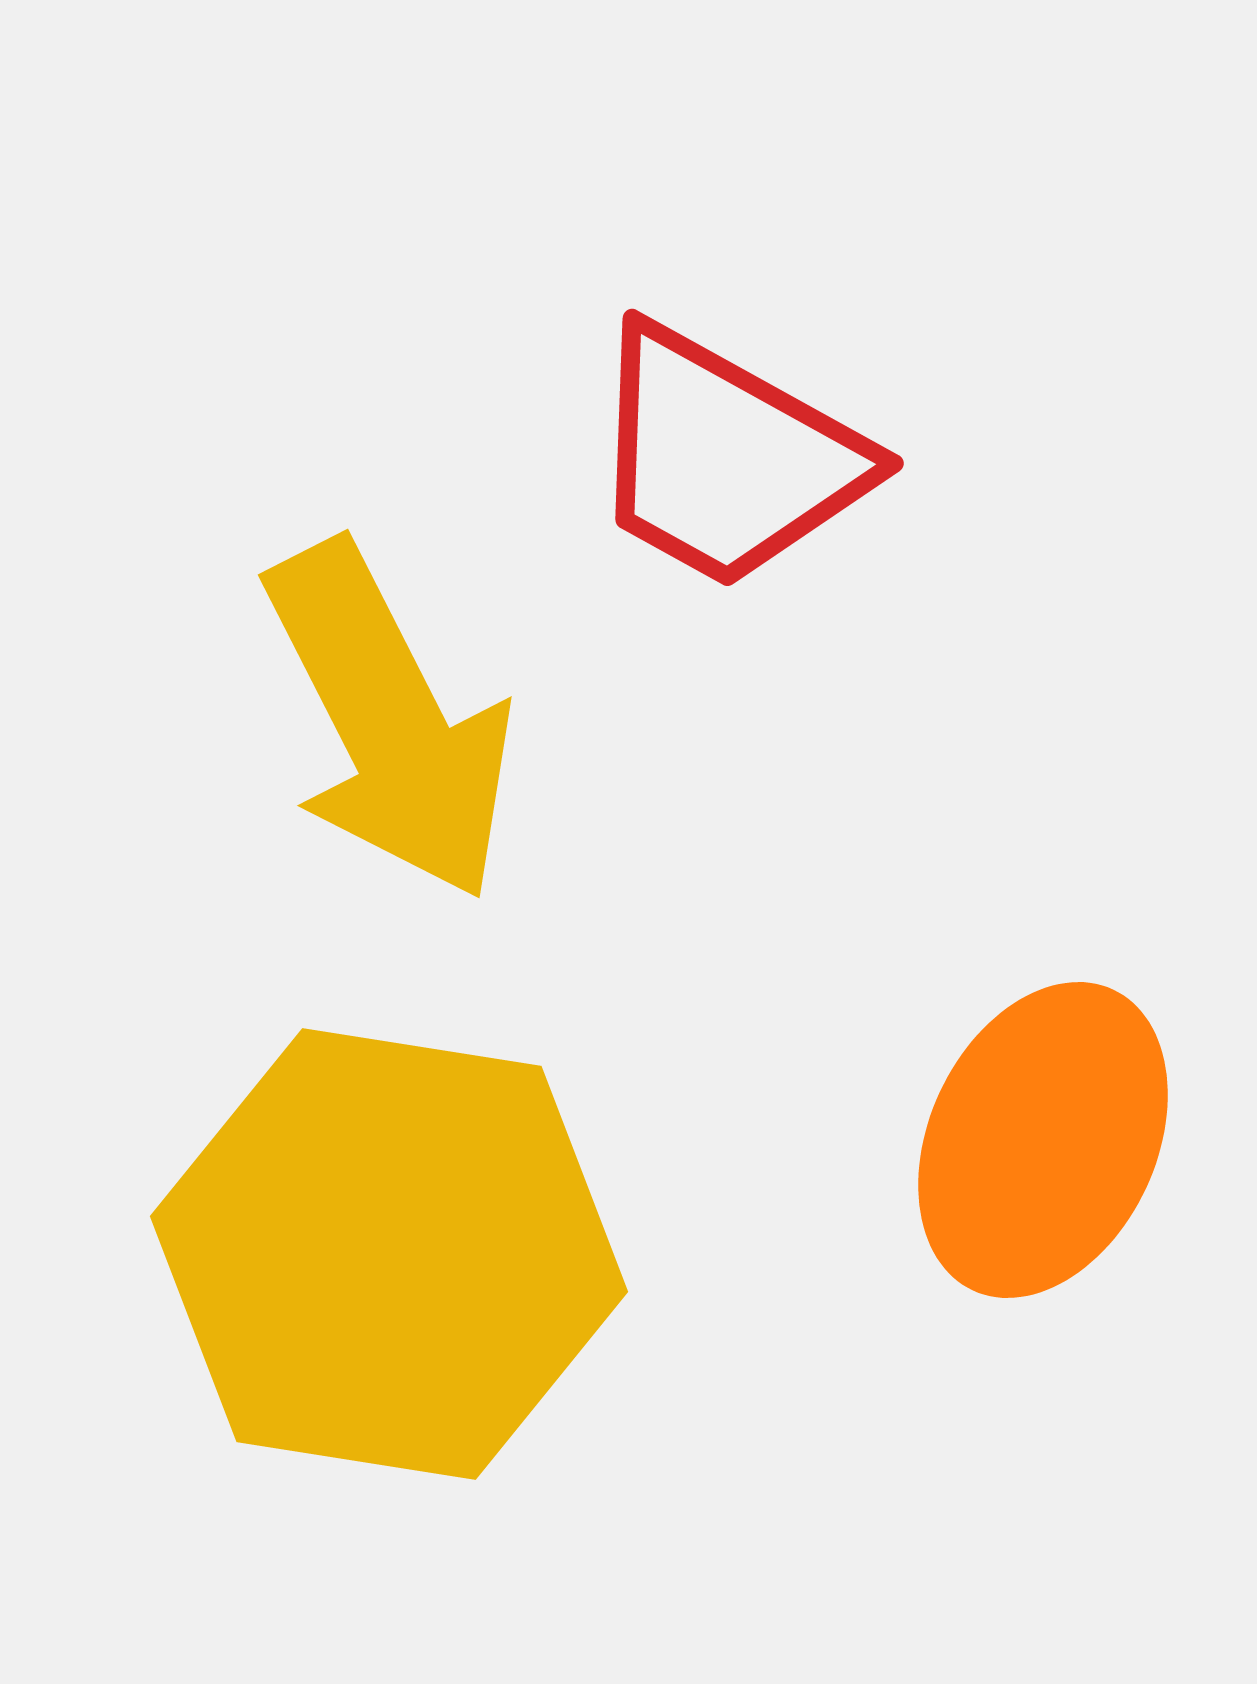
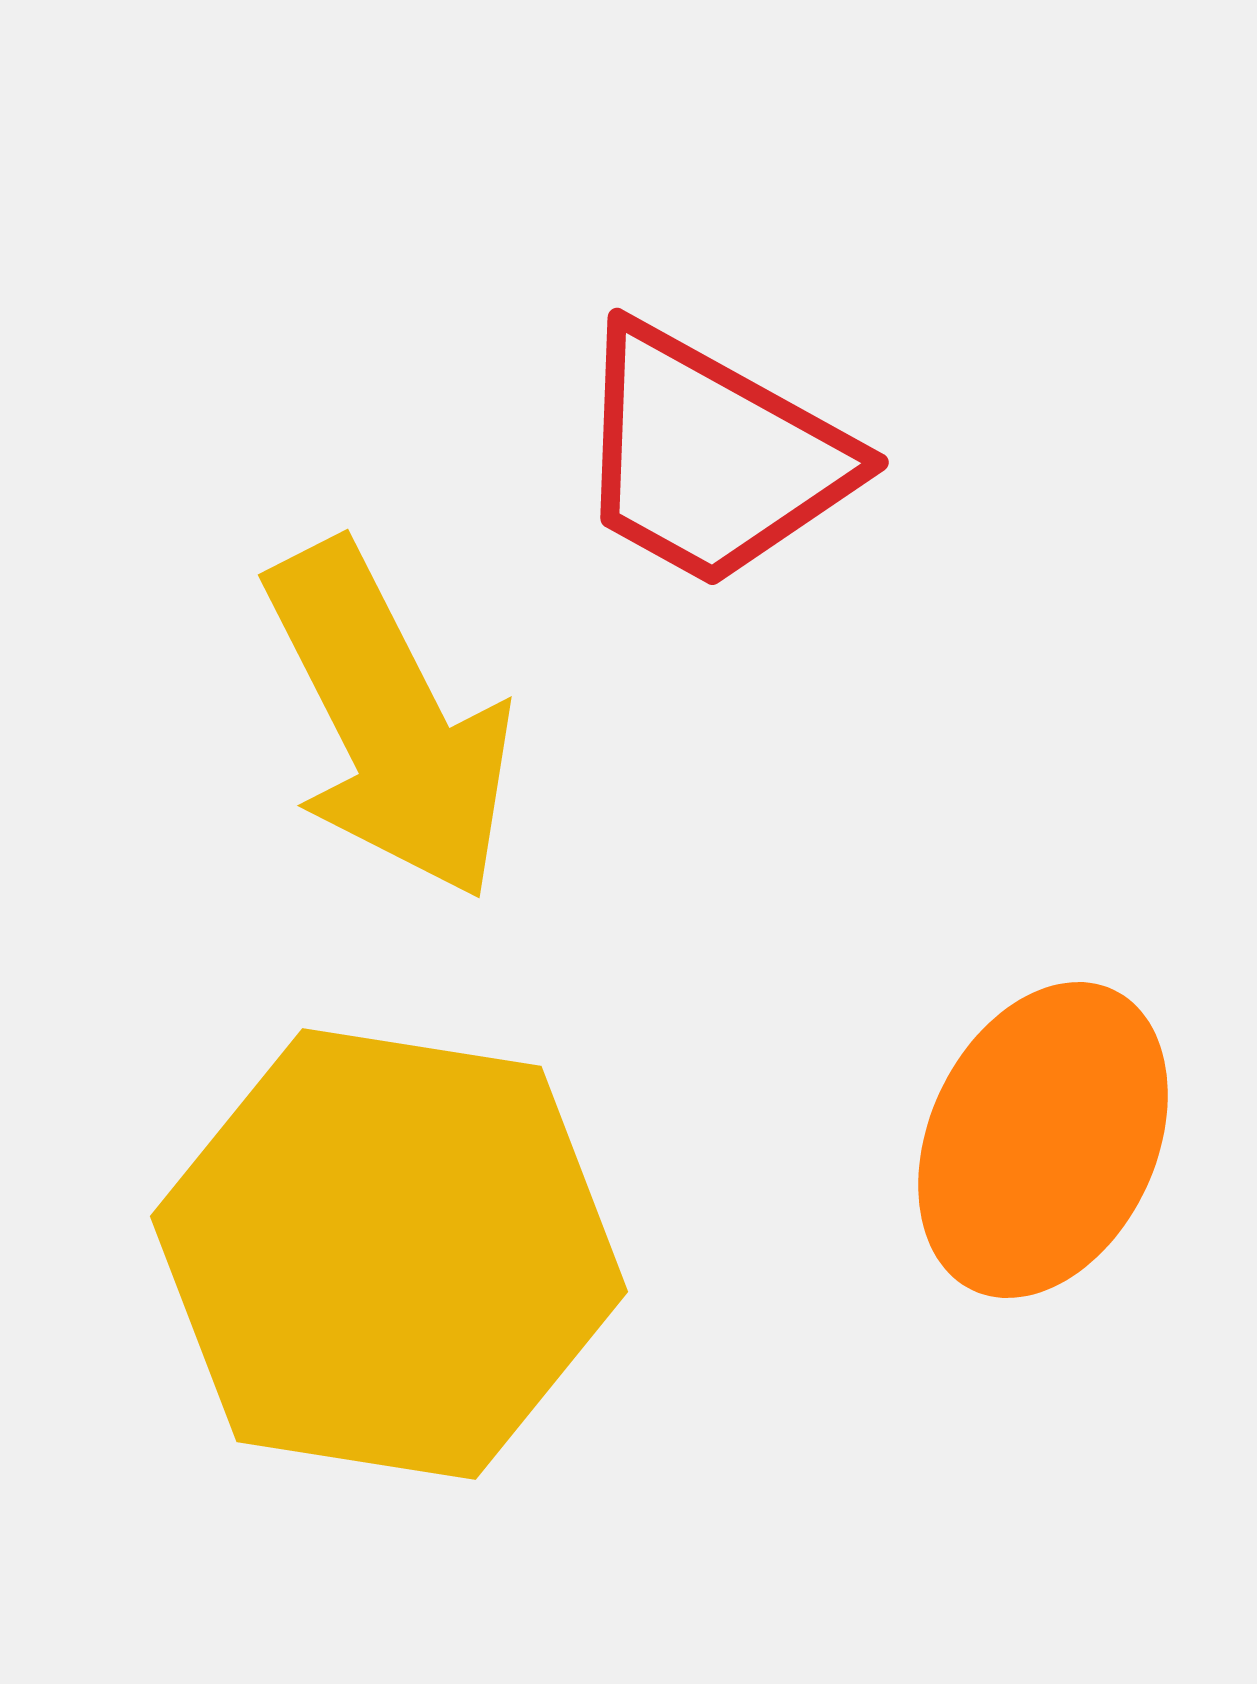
red trapezoid: moved 15 px left, 1 px up
